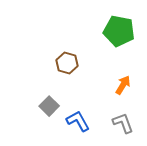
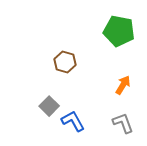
brown hexagon: moved 2 px left, 1 px up
blue L-shape: moved 5 px left
